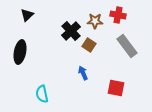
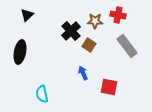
red square: moved 7 px left, 1 px up
